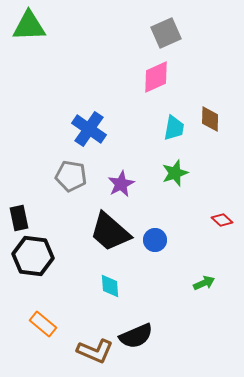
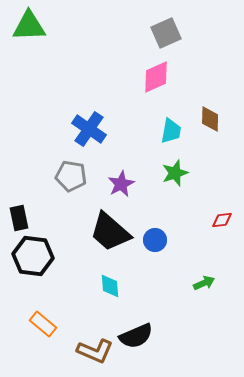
cyan trapezoid: moved 3 px left, 3 px down
red diamond: rotated 50 degrees counterclockwise
